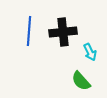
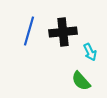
blue line: rotated 12 degrees clockwise
